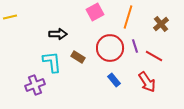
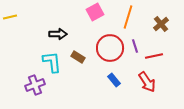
red line: rotated 42 degrees counterclockwise
